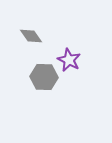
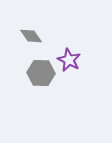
gray hexagon: moved 3 px left, 4 px up
